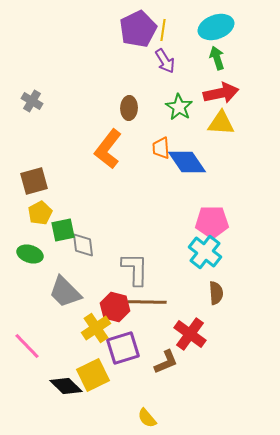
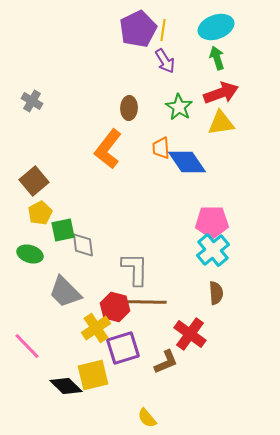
red arrow: rotated 8 degrees counterclockwise
yellow triangle: rotated 12 degrees counterclockwise
brown square: rotated 24 degrees counterclockwise
cyan cross: moved 8 px right, 2 px up; rotated 12 degrees clockwise
yellow square: rotated 12 degrees clockwise
